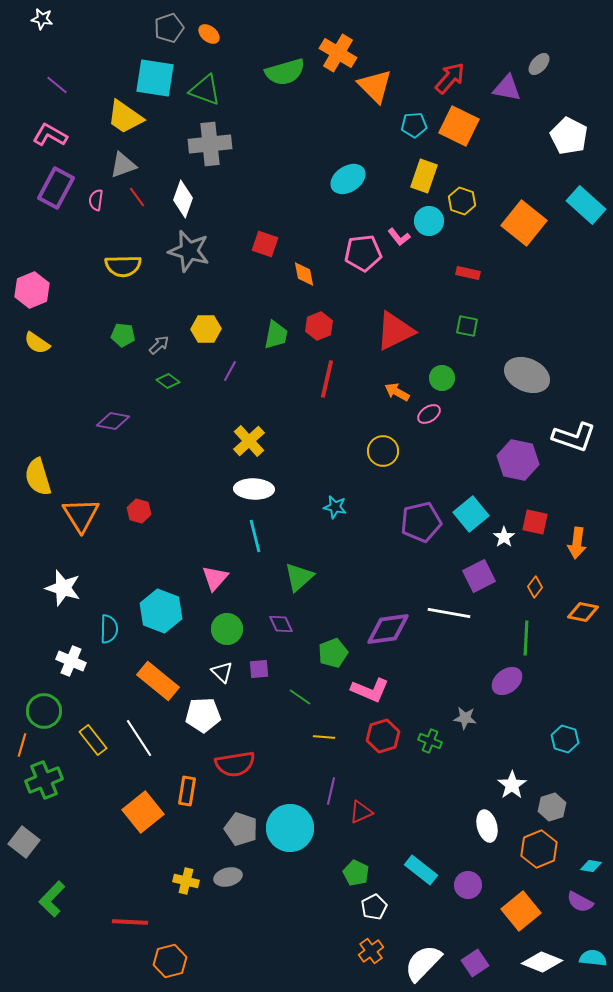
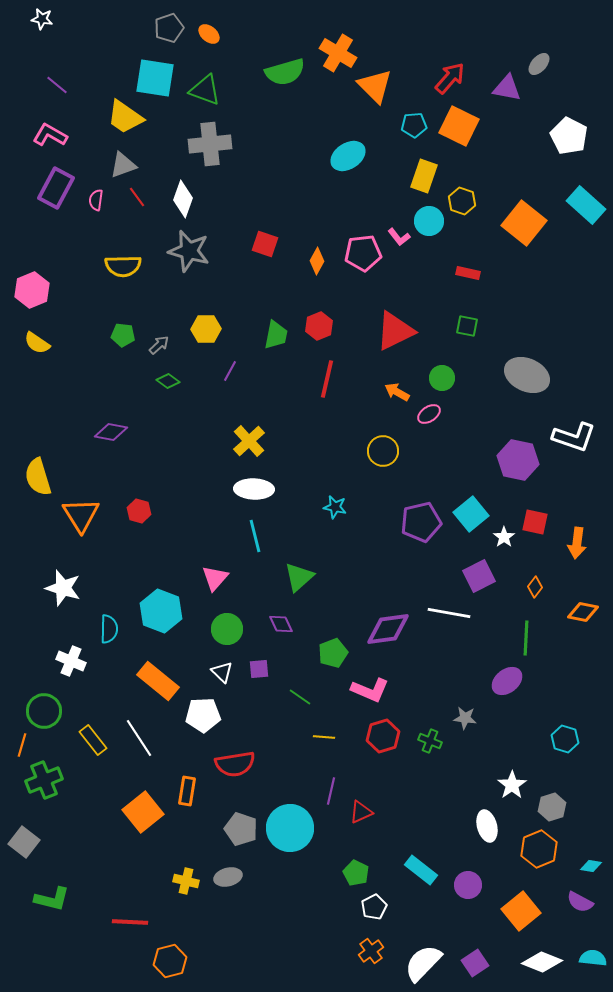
cyan ellipse at (348, 179): moved 23 px up
orange diamond at (304, 274): moved 13 px right, 13 px up; rotated 40 degrees clockwise
purple diamond at (113, 421): moved 2 px left, 11 px down
green L-shape at (52, 899): rotated 120 degrees counterclockwise
